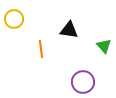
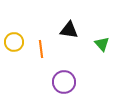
yellow circle: moved 23 px down
green triangle: moved 2 px left, 2 px up
purple circle: moved 19 px left
